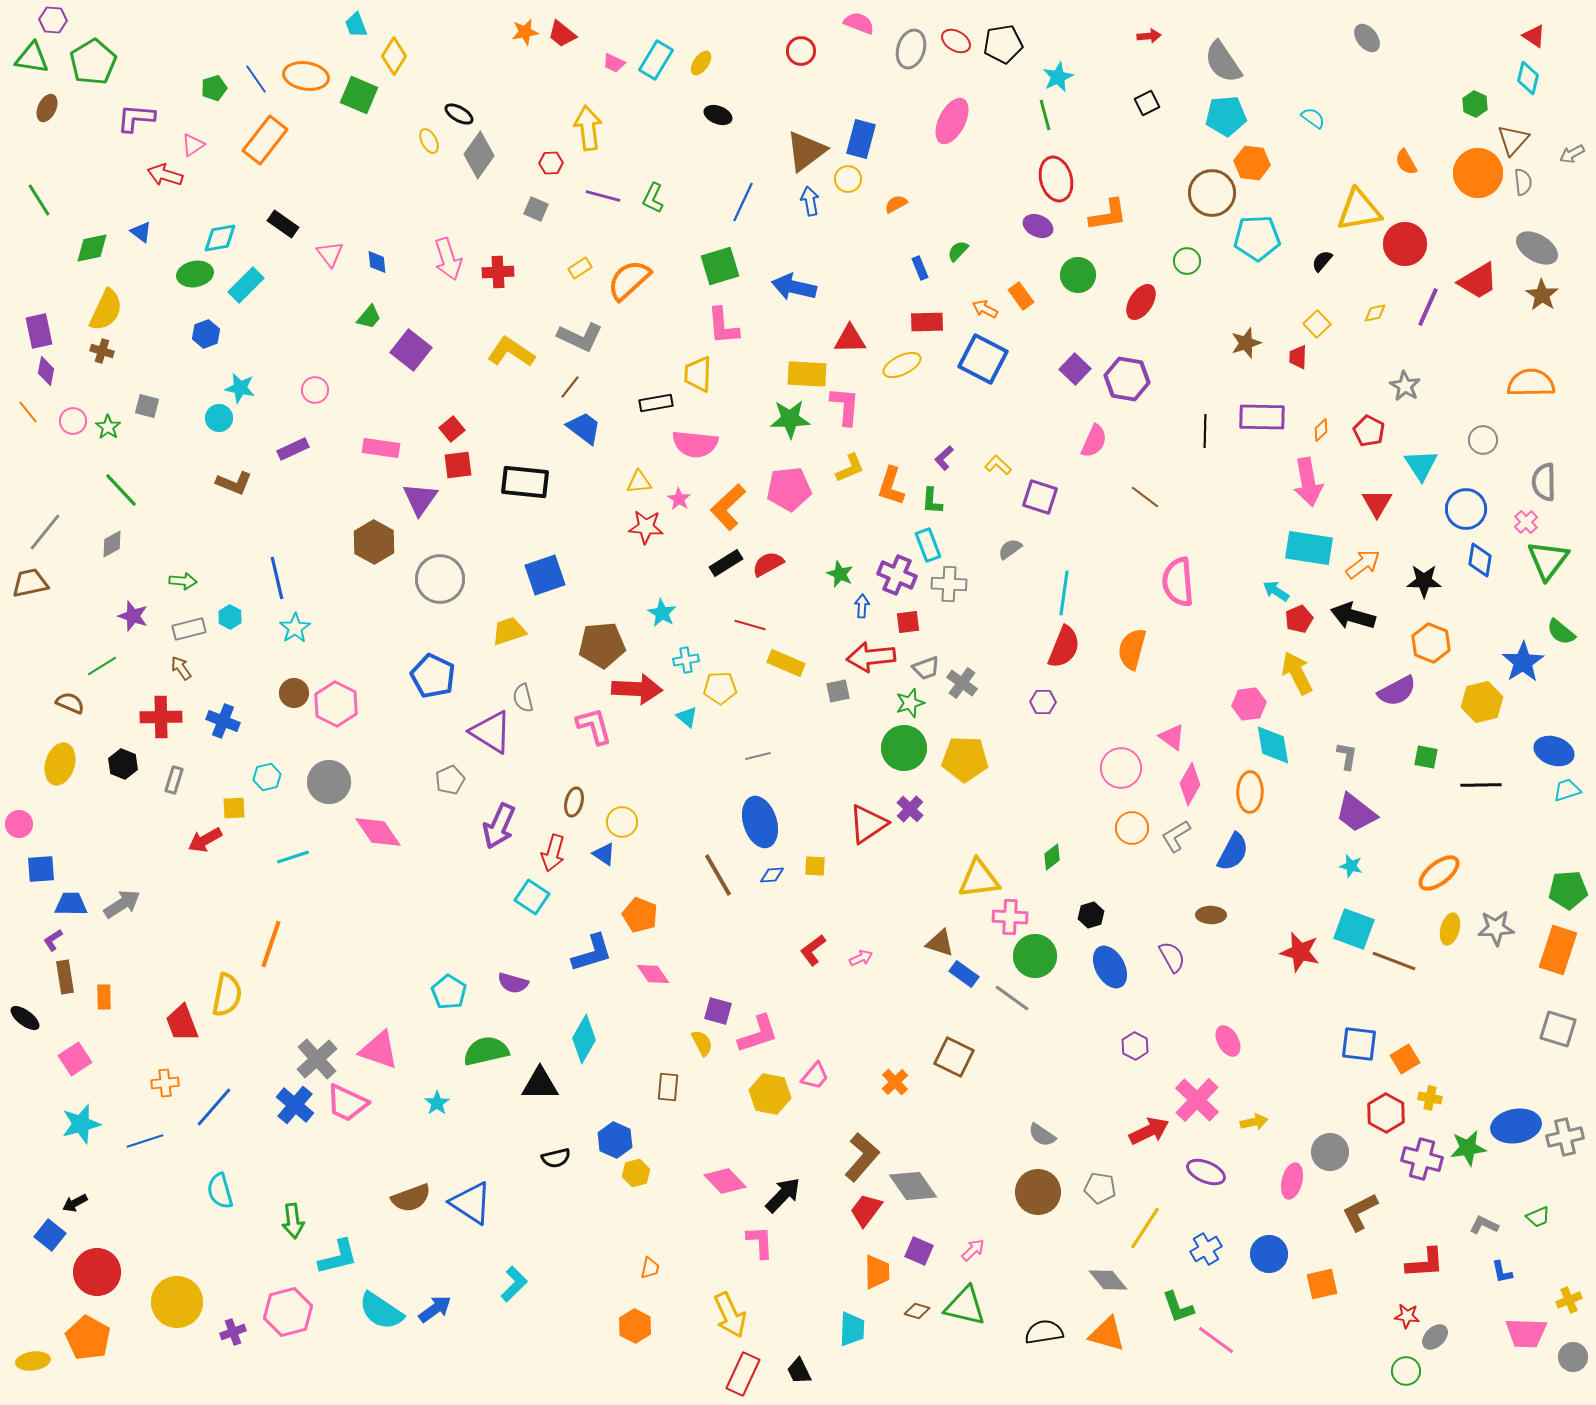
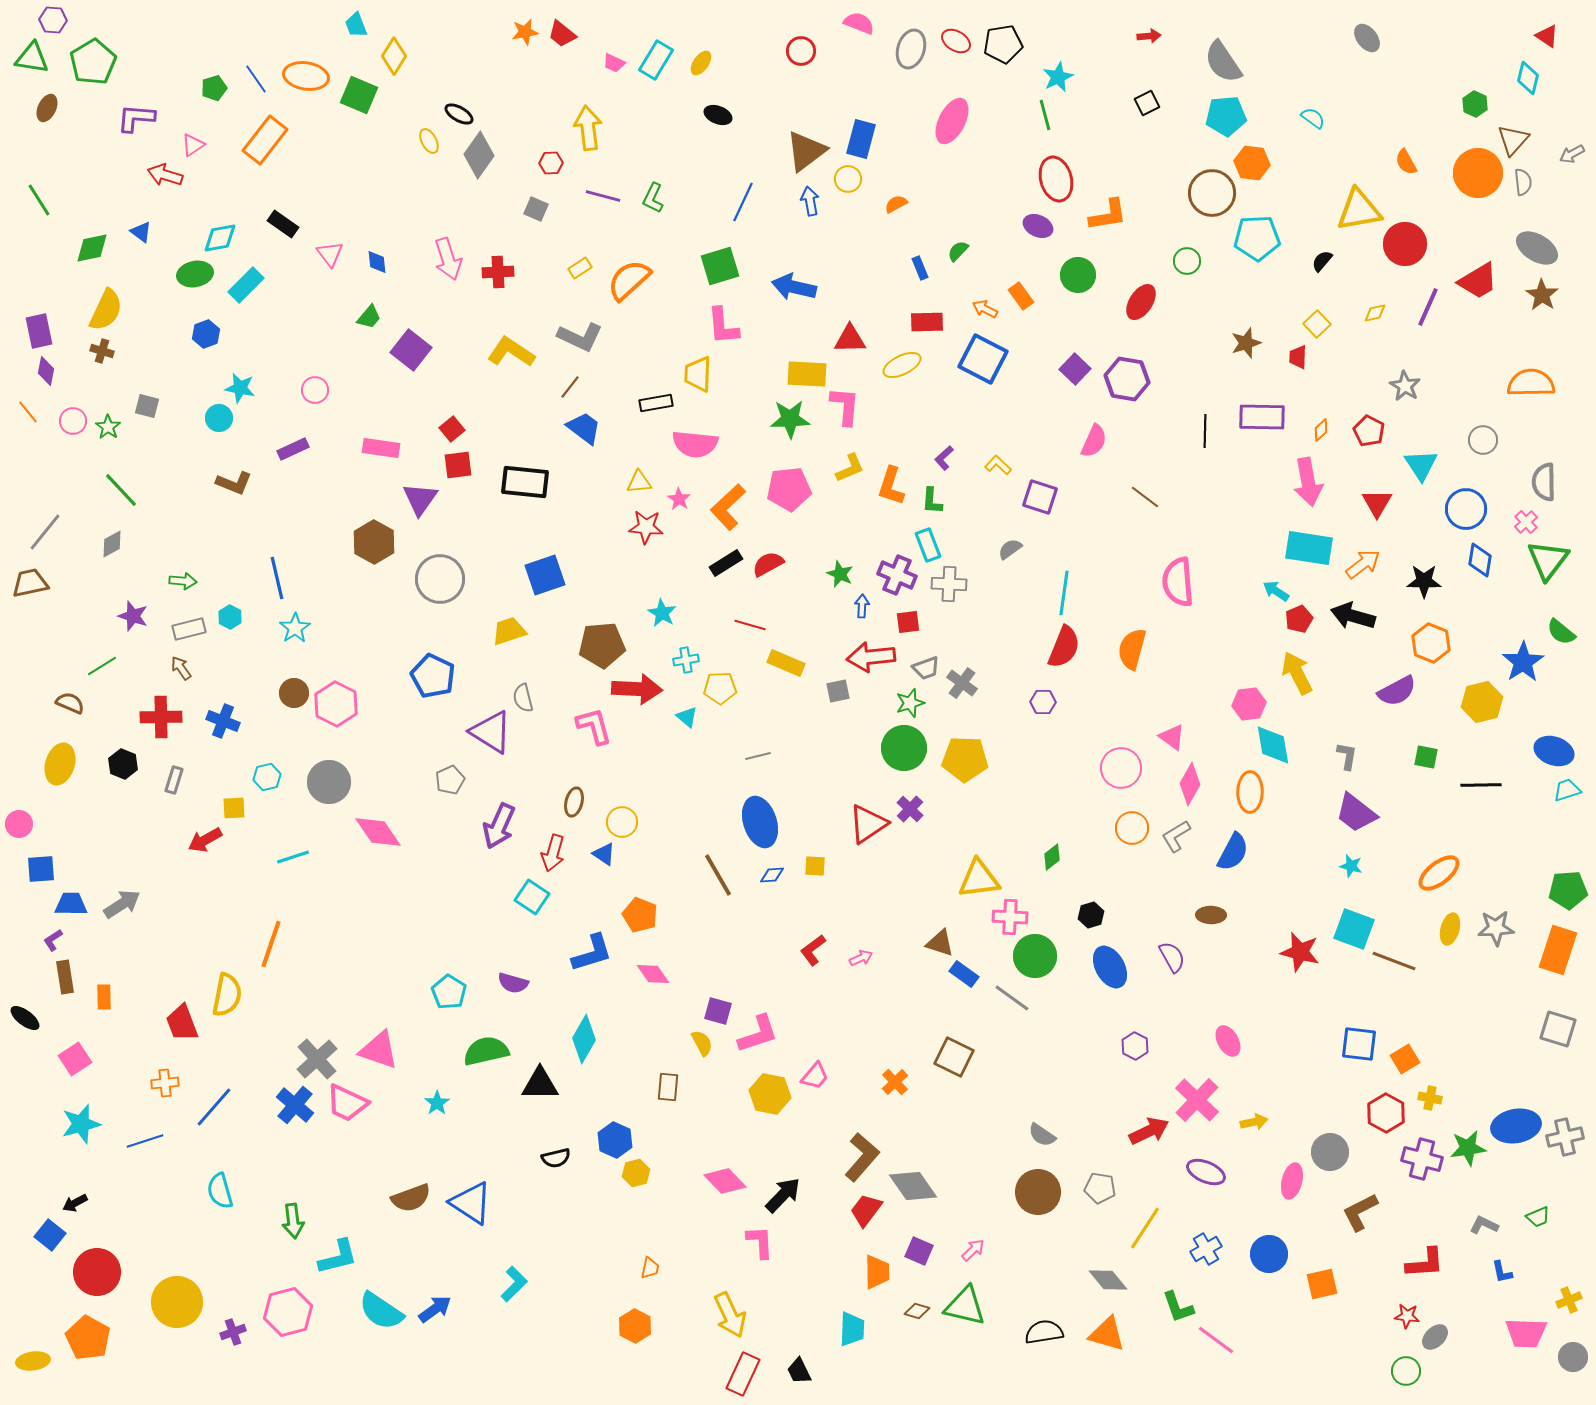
red triangle at (1534, 36): moved 13 px right
